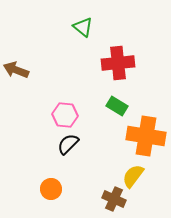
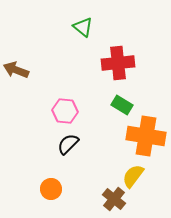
green rectangle: moved 5 px right, 1 px up
pink hexagon: moved 4 px up
brown cross: rotated 15 degrees clockwise
